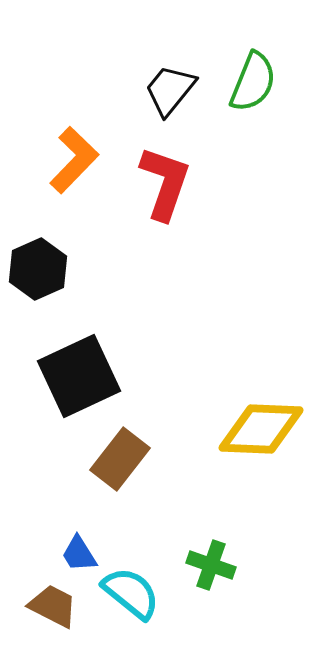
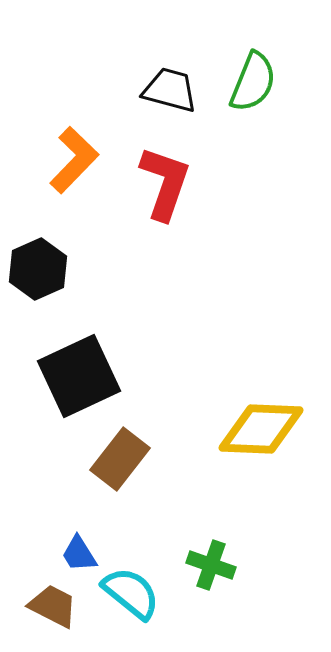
black trapezoid: rotated 66 degrees clockwise
